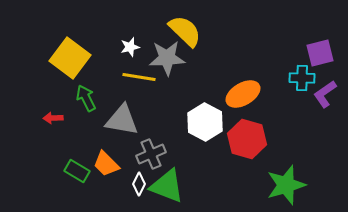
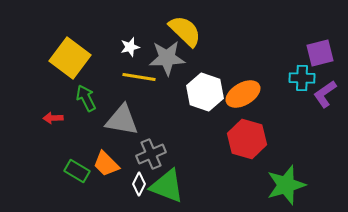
white hexagon: moved 30 px up; rotated 9 degrees counterclockwise
